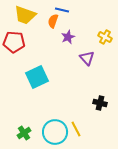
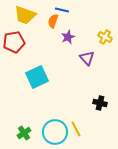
red pentagon: rotated 15 degrees counterclockwise
